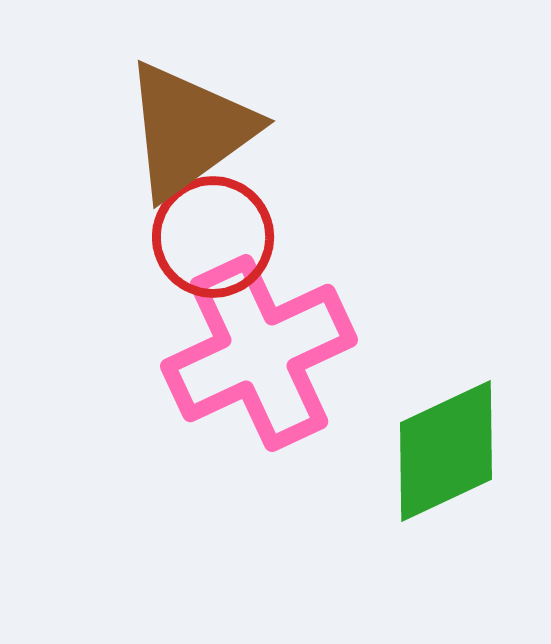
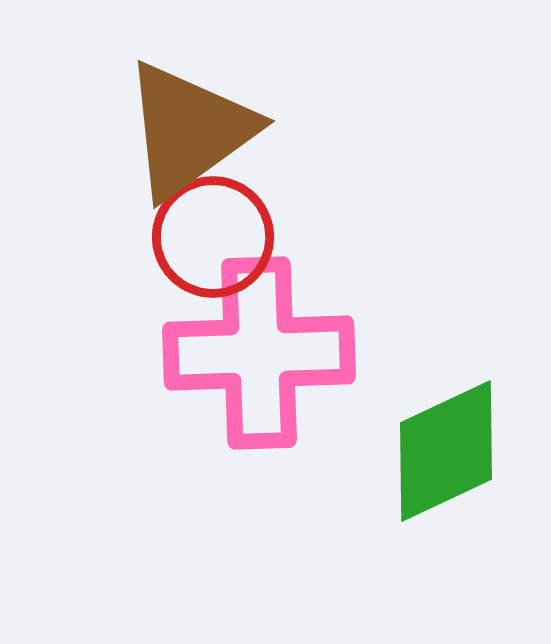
pink cross: rotated 23 degrees clockwise
